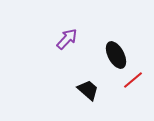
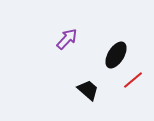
black ellipse: rotated 60 degrees clockwise
